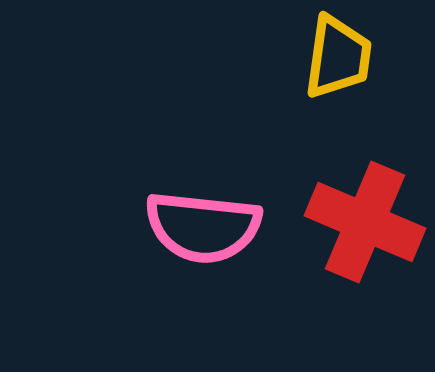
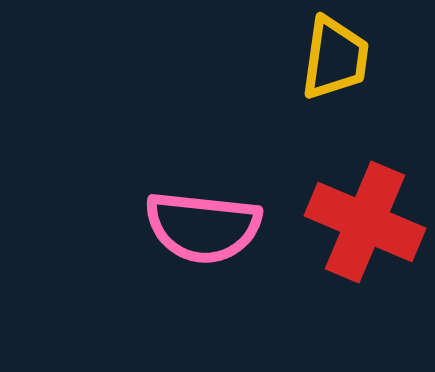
yellow trapezoid: moved 3 px left, 1 px down
